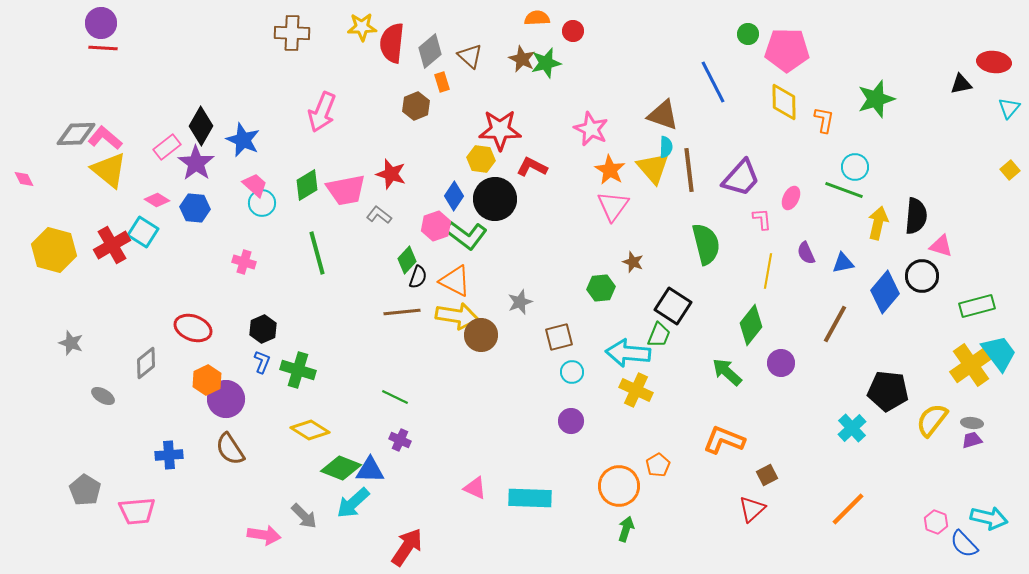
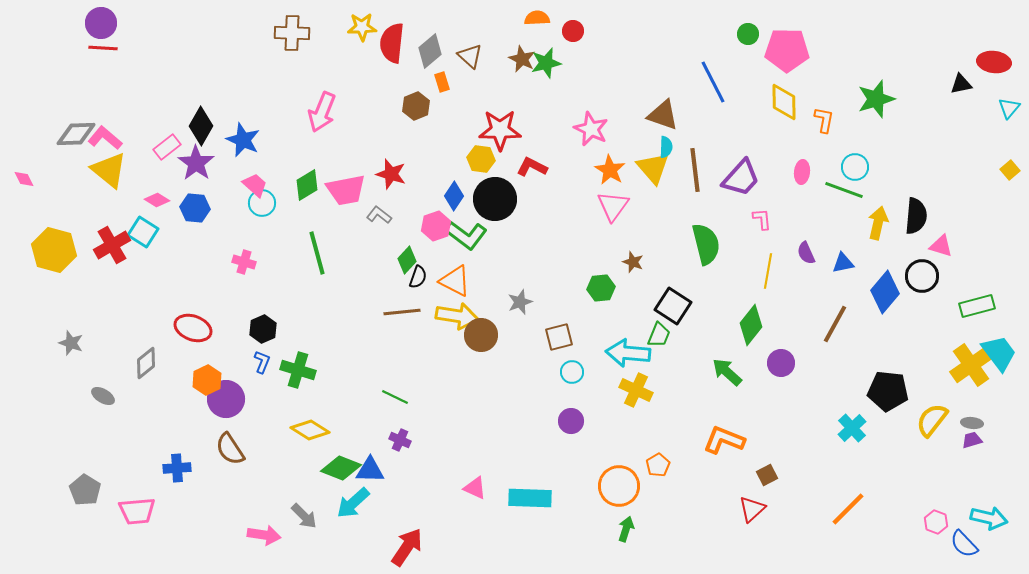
brown line at (689, 170): moved 6 px right
pink ellipse at (791, 198): moved 11 px right, 26 px up; rotated 20 degrees counterclockwise
blue cross at (169, 455): moved 8 px right, 13 px down
